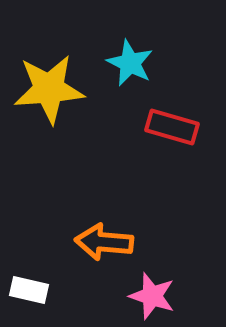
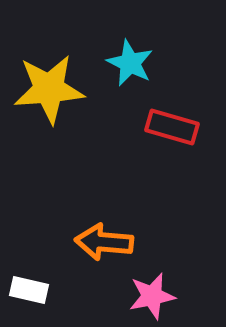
pink star: rotated 30 degrees counterclockwise
